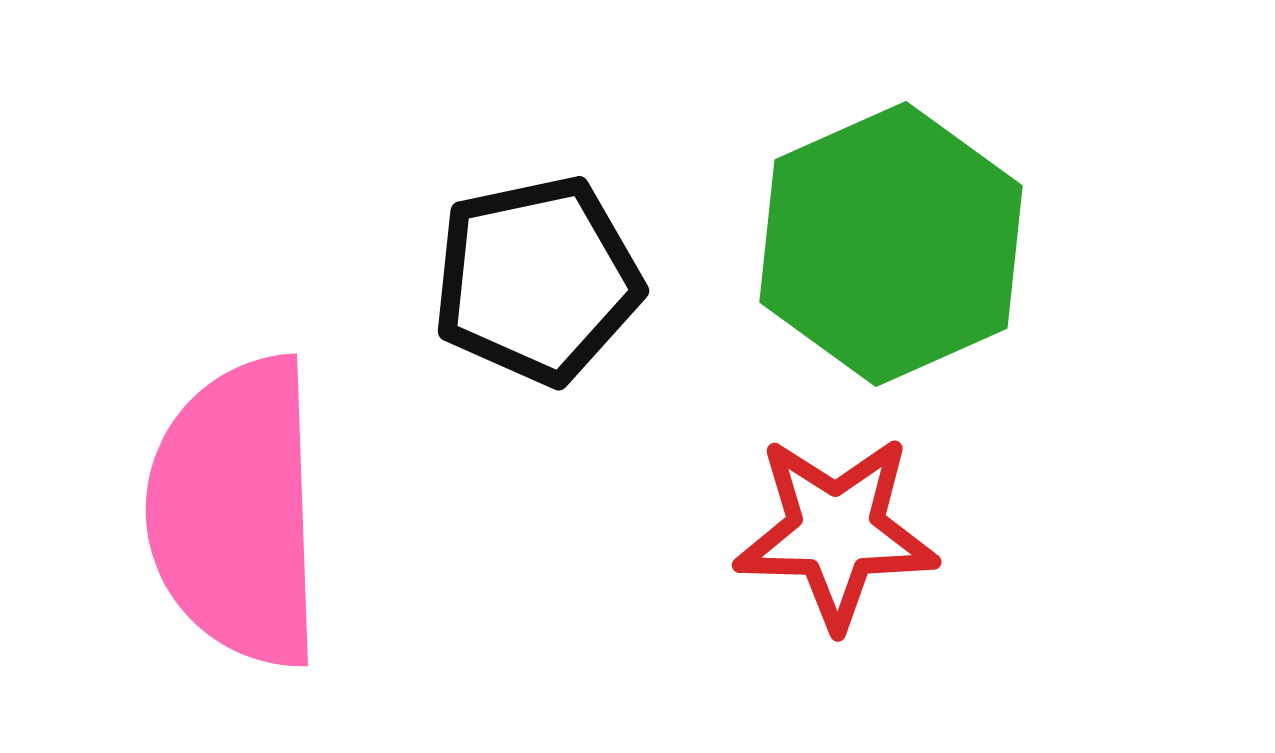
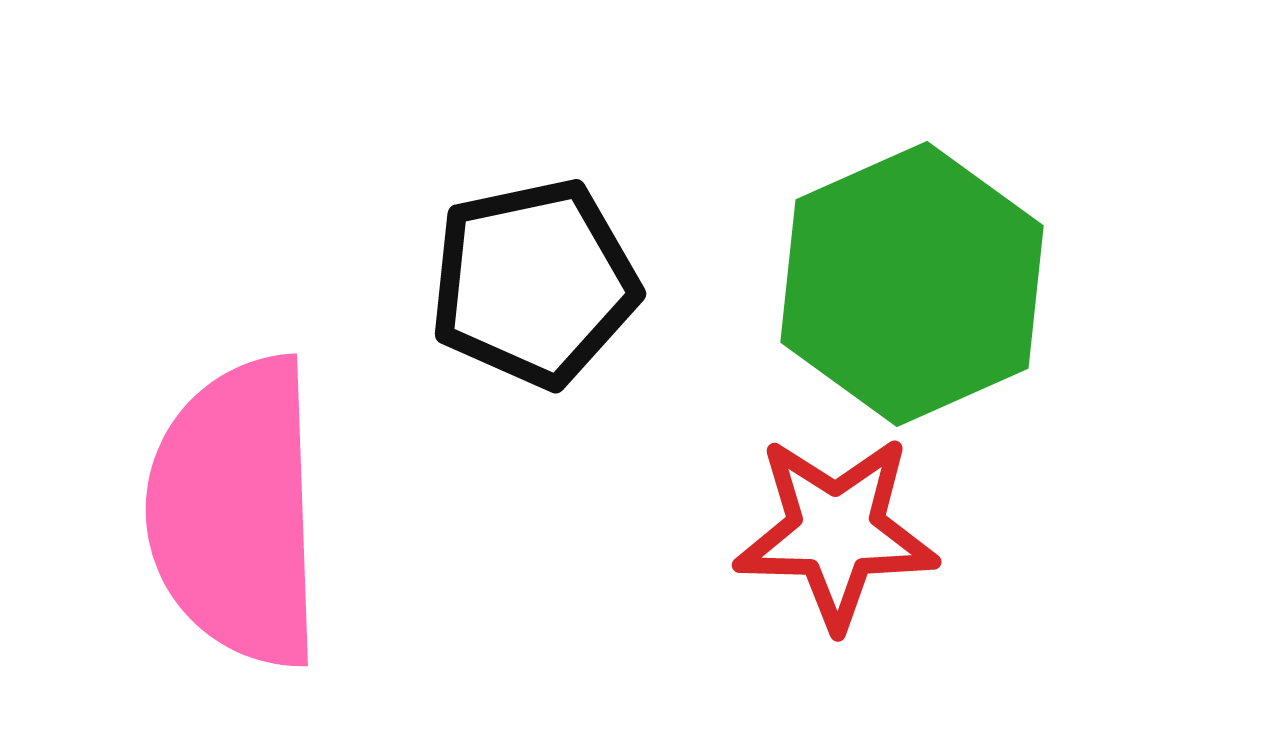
green hexagon: moved 21 px right, 40 px down
black pentagon: moved 3 px left, 3 px down
